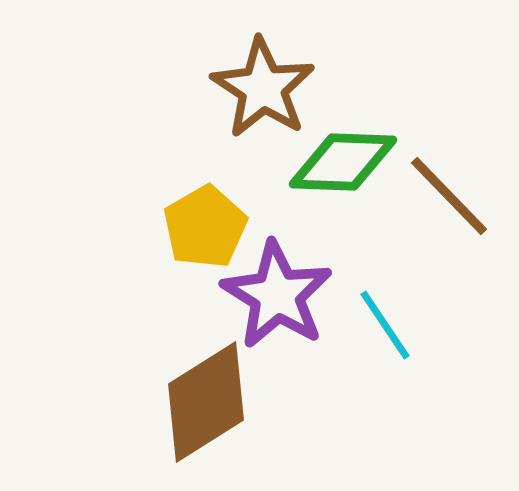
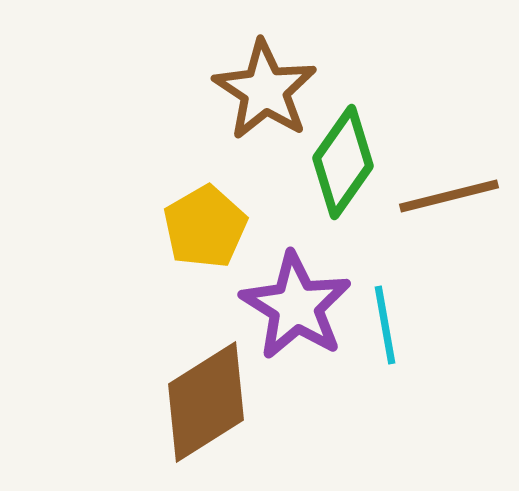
brown star: moved 2 px right, 2 px down
green diamond: rotated 57 degrees counterclockwise
brown line: rotated 60 degrees counterclockwise
purple star: moved 19 px right, 11 px down
cyan line: rotated 24 degrees clockwise
